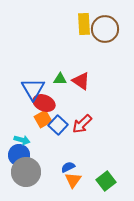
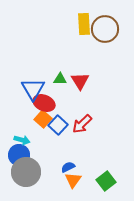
red triangle: moved 1 px left; rotated 24 degrees clockwise
orange square: rotated 18 degrees counterclockwise
